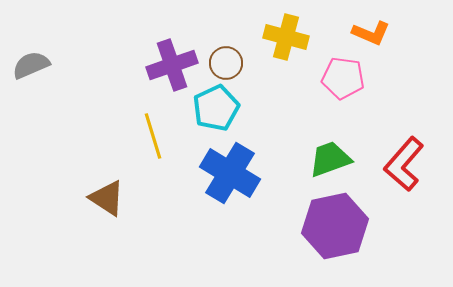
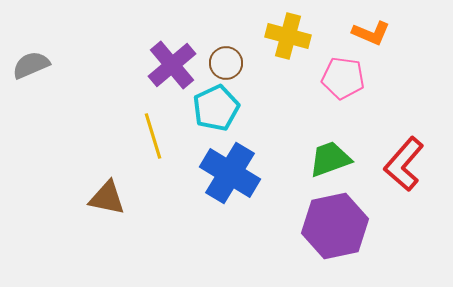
yellow cross: moved 2 px right, 1 px up
purple cross: rotated 21 degrees counterclockwise
brown triangle: rotated 21 degrees counterclockwise
